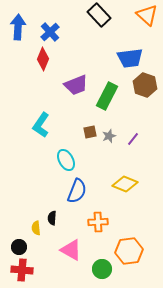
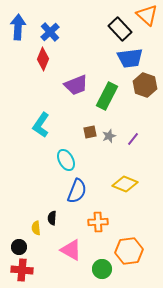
black rectangle: moved 21 px right, 14 px down
